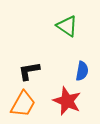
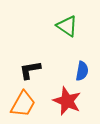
black L-shape: moved 1 px right, 1 px up
